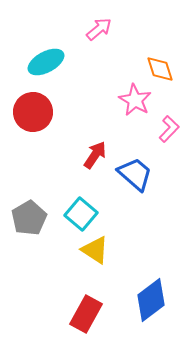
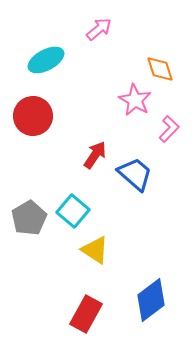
cyan ellipse: moved 2 px up
red circle: moved 4 px down
cyan square: moved 8 px left, 3 px up
